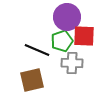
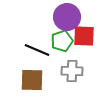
gray cross: moved 8 px down
brown square: rotated 15 degrees clockwise
